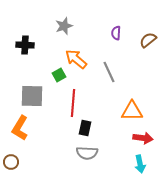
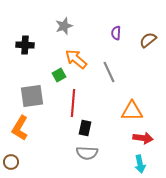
gray square: rotated 10 degrees counterclockwise
